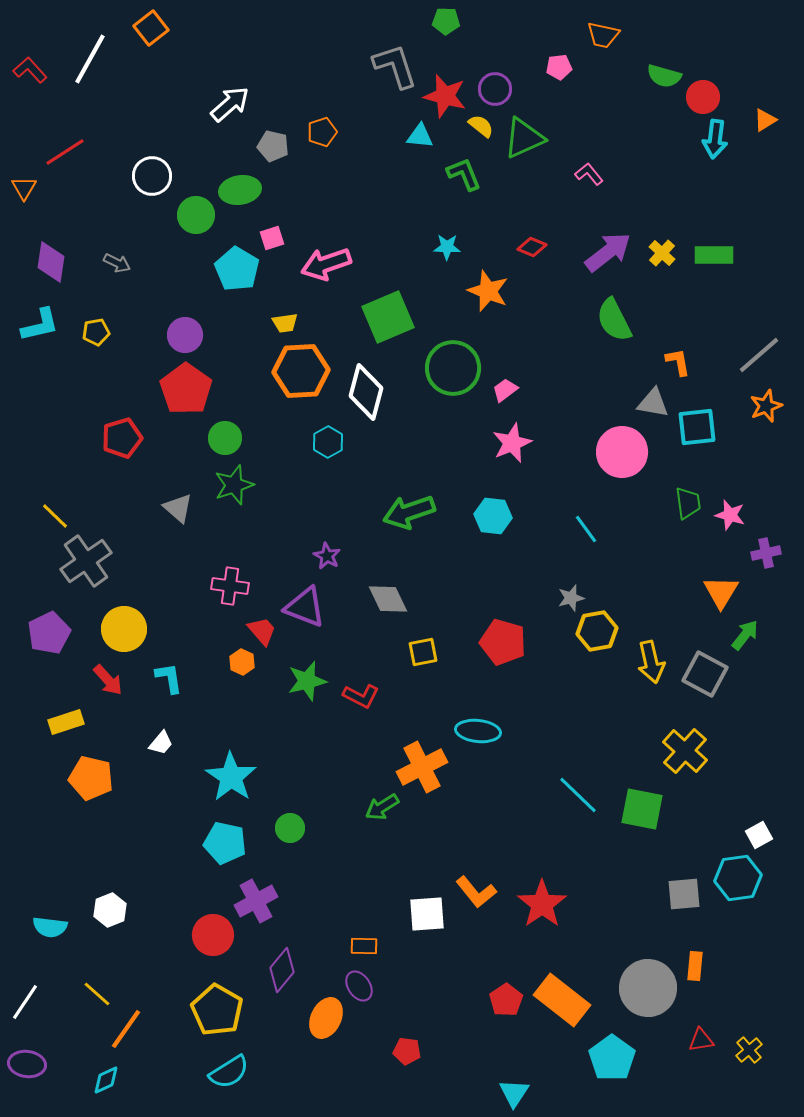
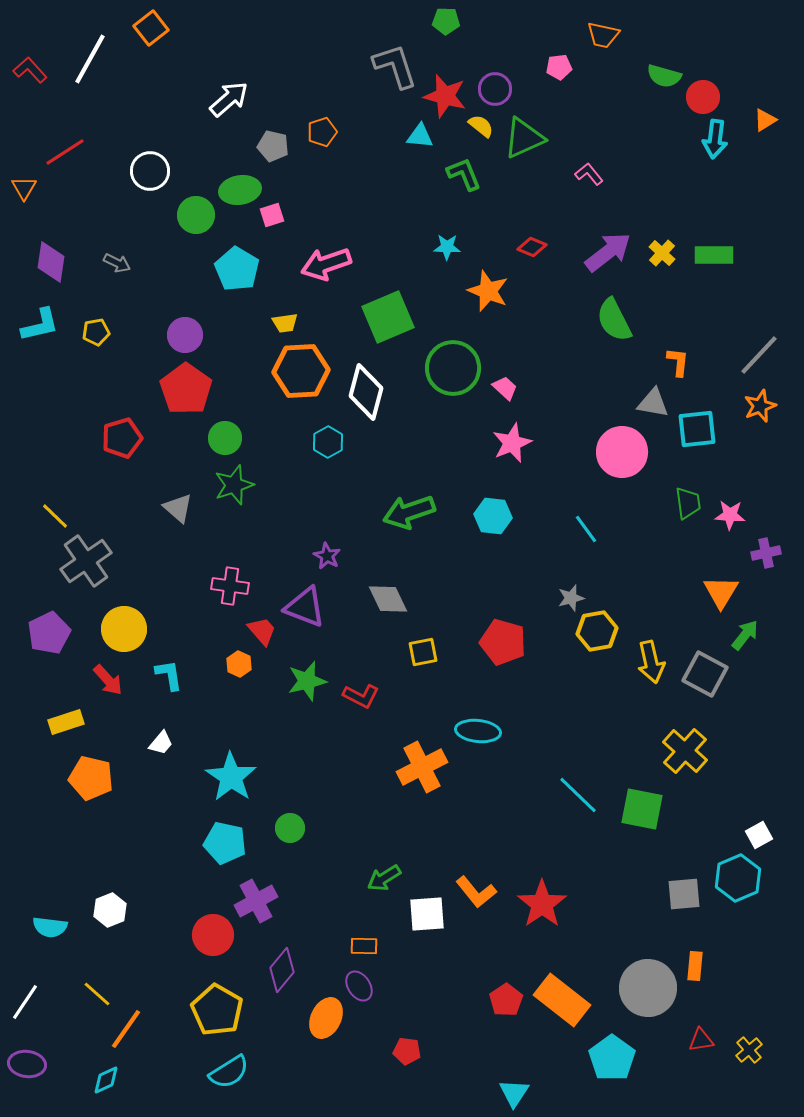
white arrow at (230, 104): moved 1 px left, 5 px up
white circle at (152, 176): moved 2 px left, 5 px up
pink square at (272, 238): moved 23 px up
gray line at (759, 355): rotated 6 degrees counterclockwise
orange L-shape at (678, 362): rotated 16 degrees clockwise
pink trapezoid at (505, 390): moved 2 px up; rotated 80 degrees clockwise
orange star at (766, 406): moved 6 px left
cyan square at (697, 427): moved 2 px down
pink star at (730, 515): rotated 12 degrees counterclockwise
orange hexagon at (242, 662): moved 3 px left, 2 px down
cyan L-shape at (169, 678): moved 3 px up
green arrow at (382, 807): moved 2 px right, 71 px down
cyan hexagon at (738, 878): rotated 15 degrees counterclockwise
